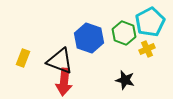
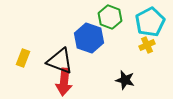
green hexagon: moved 14 px left, 16 px up
yellow cross: moved 4 px up
